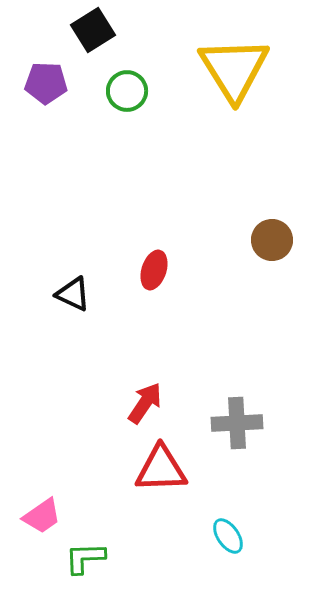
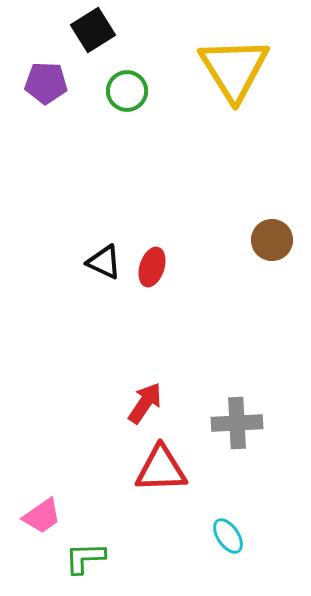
red ellipse: moved 2 px left, 3 px up
black triangle: moved 31 px right, 32 px up
